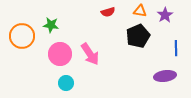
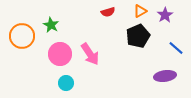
orange triangle: rotated 40 degrees counterclockwise
green star: rotated 21 degrees clockwise
blue line: rotated 49 degrees counterclockwise
